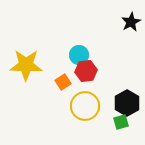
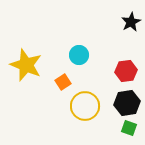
yellow star: rotated 20 degrees clockwise
red hexagon: moved 40 px right
black hexagon: rotated 20 degrees clockwise
green square: moved 8 px right, 6 px down; rotated 35 degrees clockwise
